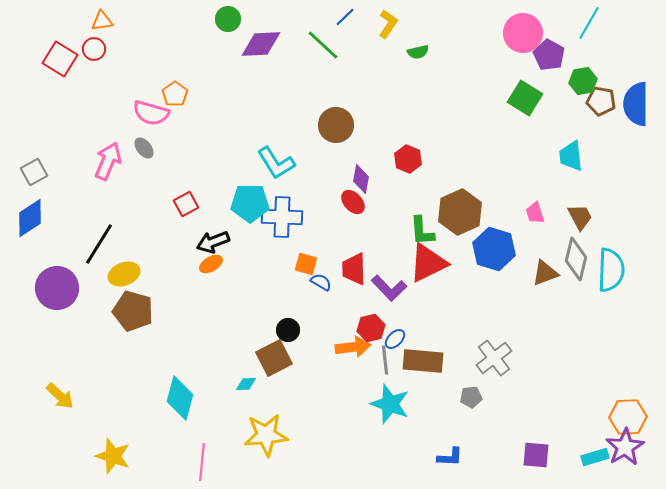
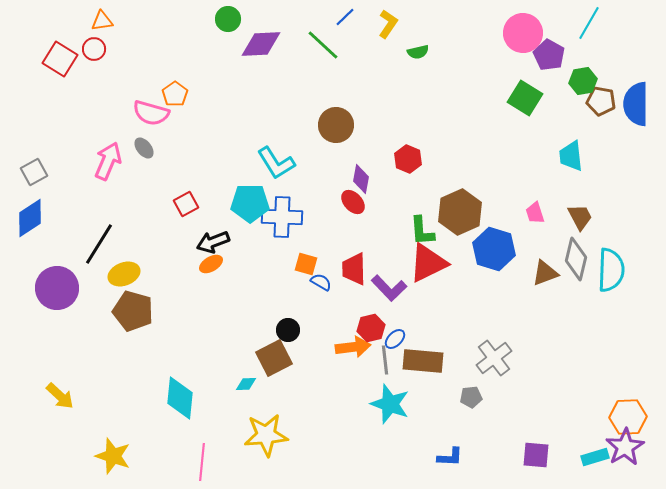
cyan diamond at (180, 398): rotated 9 degrees counterclockwise
